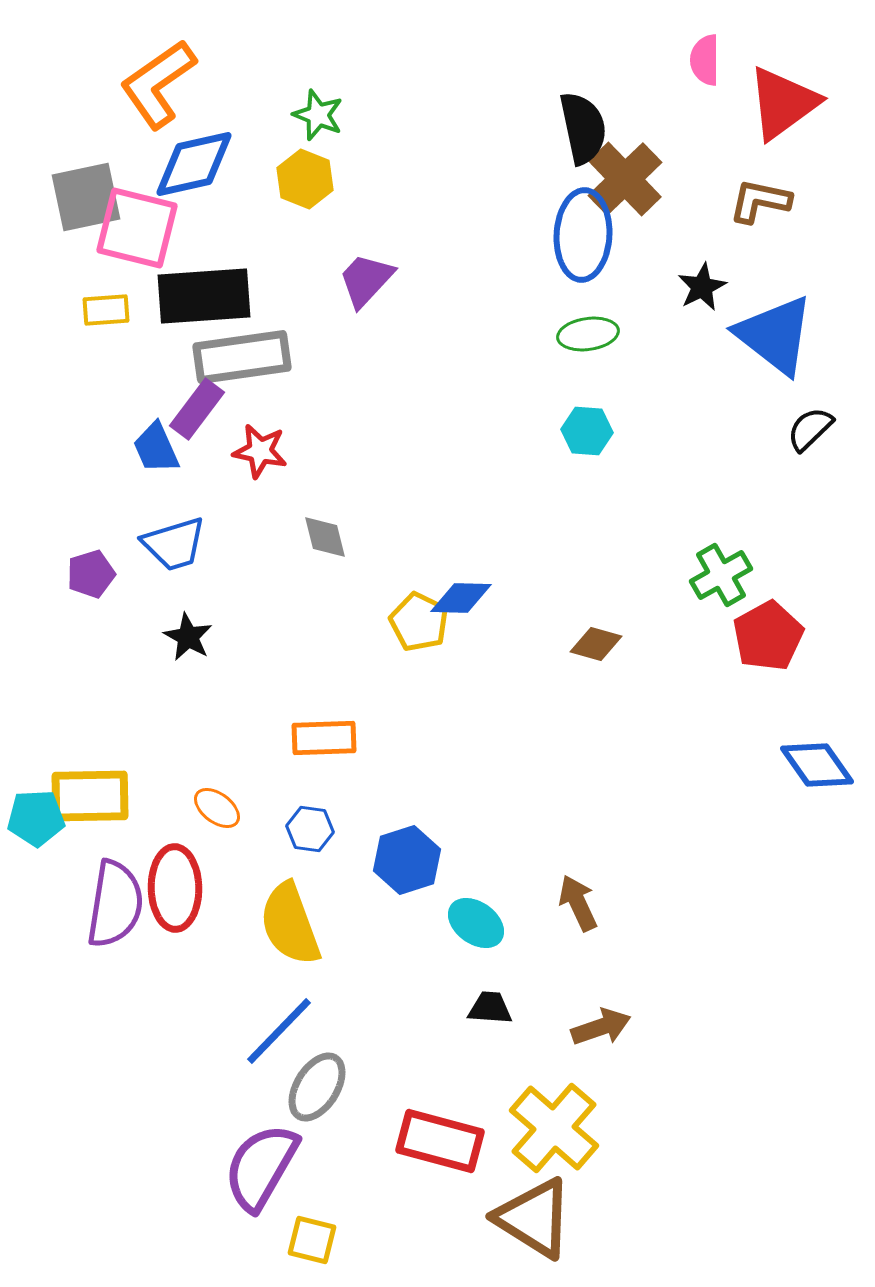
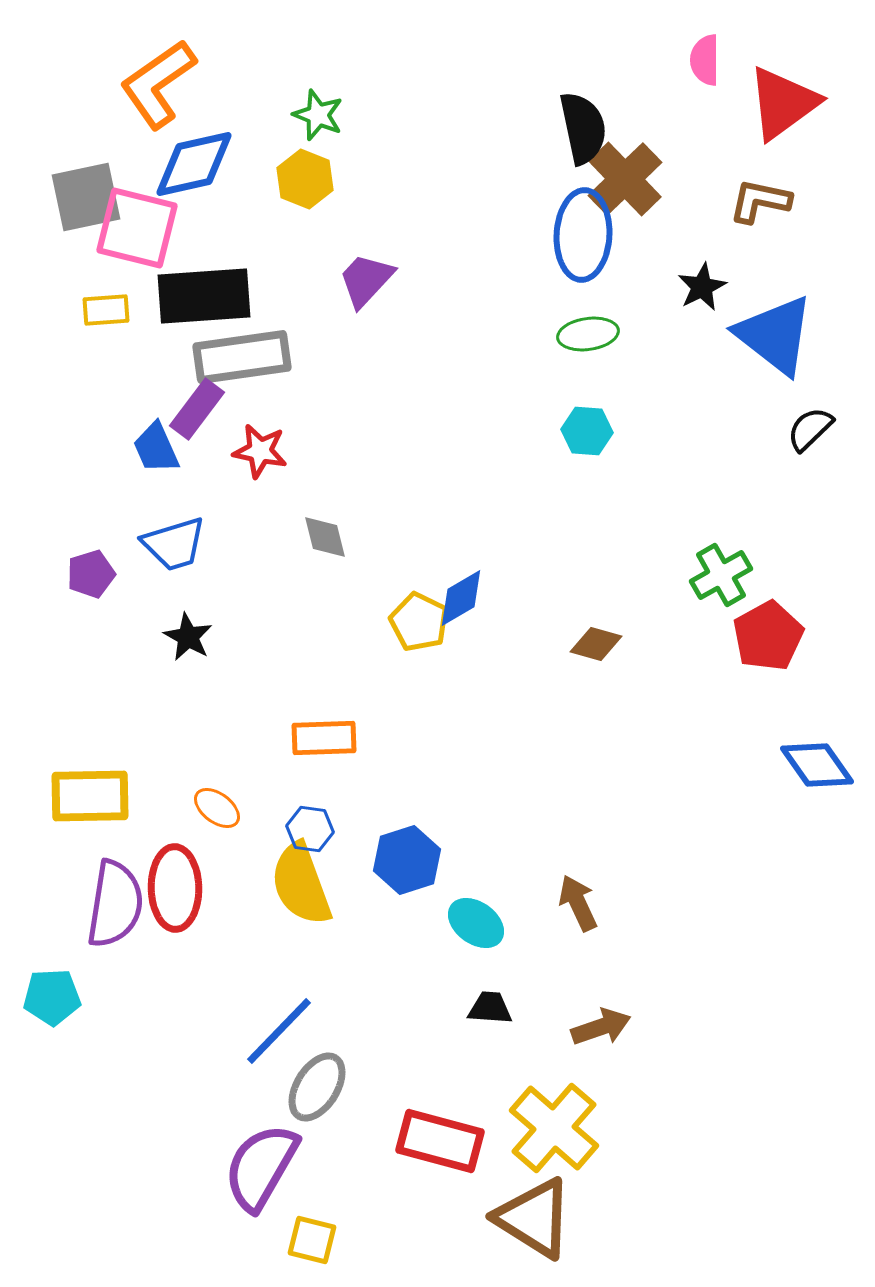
blue diamond at (461, 598): rotated 32 degrees counterclockwise
cyan pentagon at (36, 818): moved 16 px right, 179 px down
yellow semicircle at (290, 924): moved 11 px right, 40 px up
